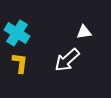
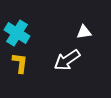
white arrow: rotated 8 degrees clockwise
